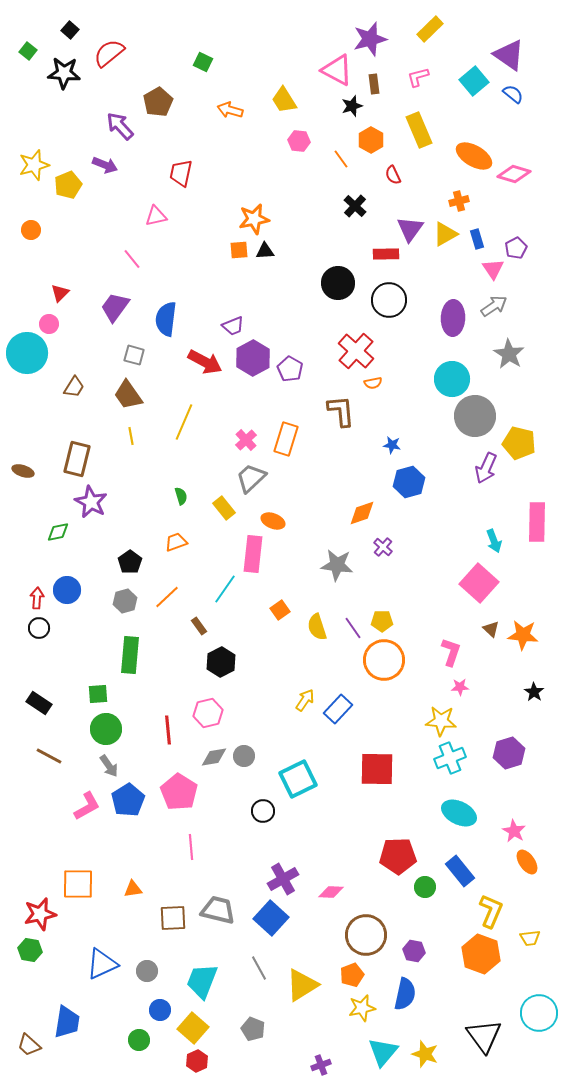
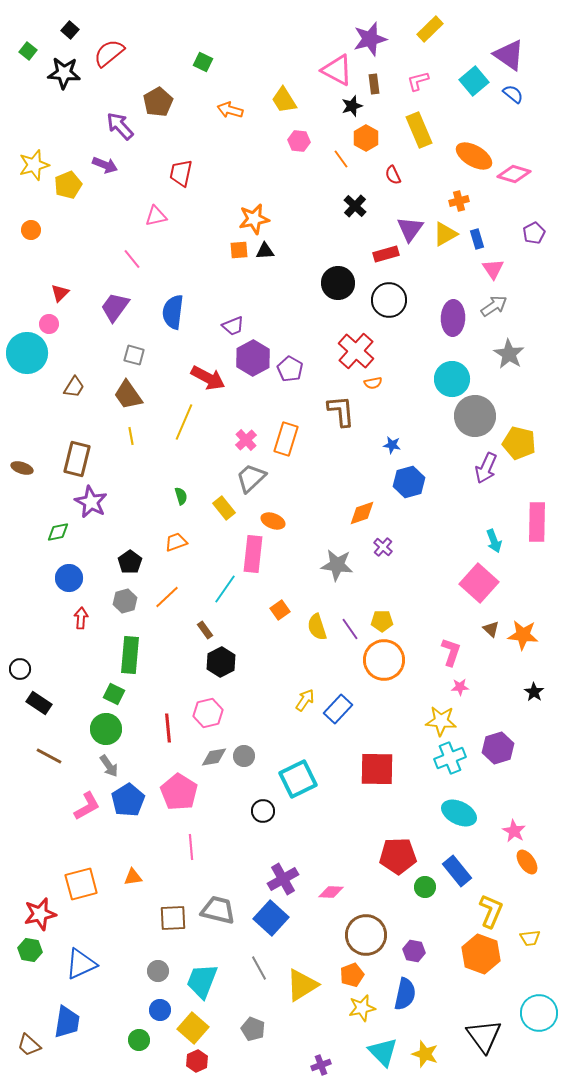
pink L-shape at (418, 77): moved 4 px down
orange hexagon at (371, 140): moved 5 px left, 2 px up
purple pentagon at (516, 248): moved 18 px right, 15 px up
red rectangle at (386, 254): rotated 15 degrees counterclockwise
blue semicircle at (166, 319): moved 7 px right, 7 px up
red arrow at (205, 362): moved 3 px right, 16 px down
brown ellipse at (23, 471): moved 1 px left, 3 px up
blue circle at (67, 590): moved 2 px right, 12 px up
red arrow at (37, 598): moved 44 px right, 20 px down
brown rectangle at (199, 626): moved 6 px right, 4 px down
black circle at (39, 628): moved 19 px left, 41 px down
purple line at (353, 628): moved 3 px left, 1 px down
green square at (98, 694): moved 16 px right; rotated 30 degrees clockwise
red line at (168, 730): moved 2 px up
purple hexagon at (509, 753): moved 11 px left, 5 px up
blue rectangle at (460, 871): moved 3 px left
orange square at (78, 884): moved 3 px right; rotated 16 degrees counterclockwise
orange triangle at (133, 889): moved 12 px up
blue triangle at (102, 964): moved 21 px left
gray circle at (147, 971): moved 11 px right
cyan triangle at (383, 1052): rotated 24 degrees counterclockwise
